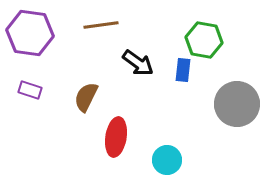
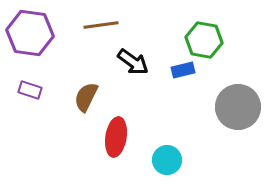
black arrow: moved 5 px left, 1 px up
blue rectangle: rotated 70 degrees clockwise
gray circle: moved 1 px right, 3 px down
